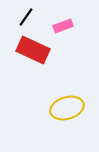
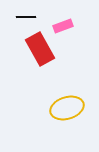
black line: rotated 54 degrees clockwise
red rectangle: moved 7 px right, 1 px up; rotated 36 degrees clockwise
